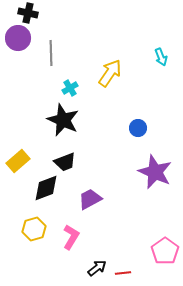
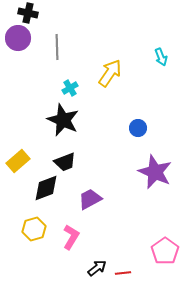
gray line: moved 6 px right, 6 px up
